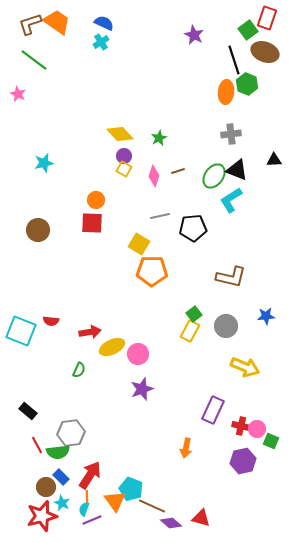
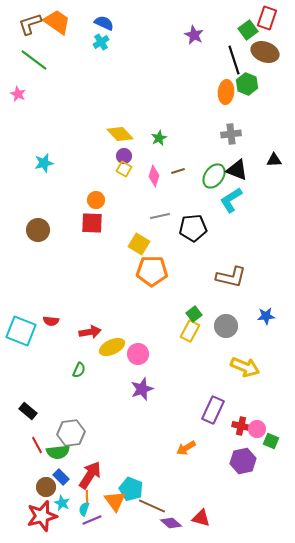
orange arrow at (186, 448): rotated 48 degrees clockwise
